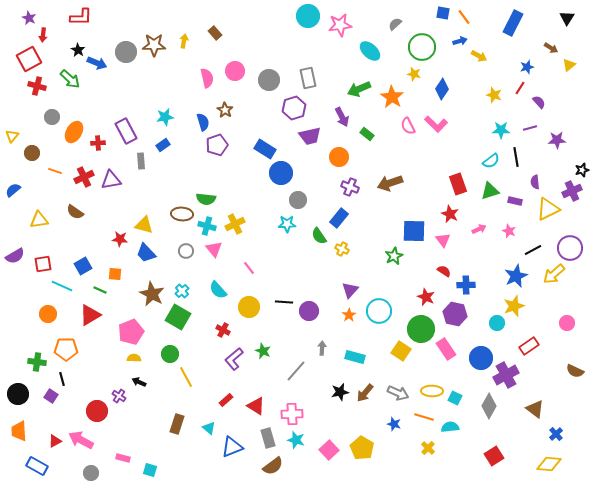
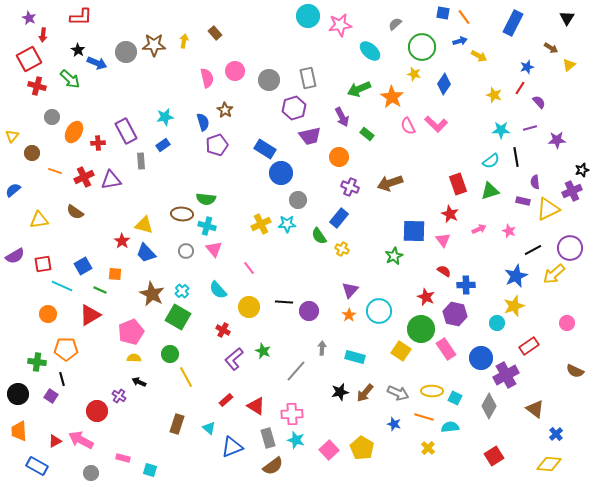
blue diamond at (442, 89): moved 2 px right, 5 px up
purple rectangle at (515, 201): moved 8 px right
yellow cross at (235, 224): moved 26 px right
red star at (120, 239): moved 2 px right, 2 px down; rotated 28 degrees clockwise
